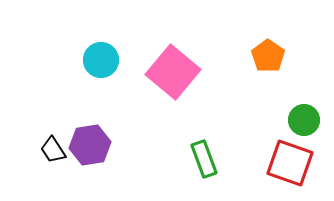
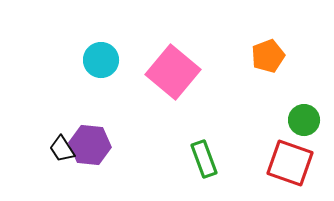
orange pentagon: rotated 16 degrees clockwise
purple hexagon: rotated 15 degrees clockwise
black trapezoid: moved 9 px right, 1 px up
